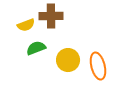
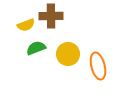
yellow circle: moved 6 px up
